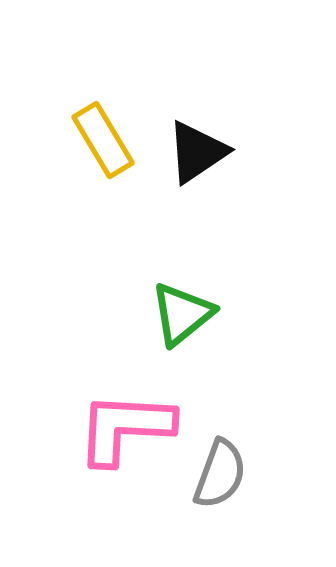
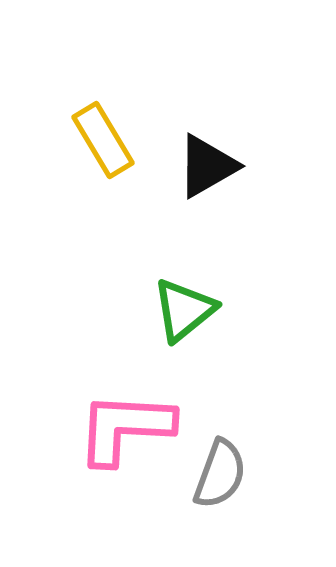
black triangle: moved 10 px right, 14 px down; rotated 4 degrees clockwise
green triangle: moved 2 px right, 4 px up
